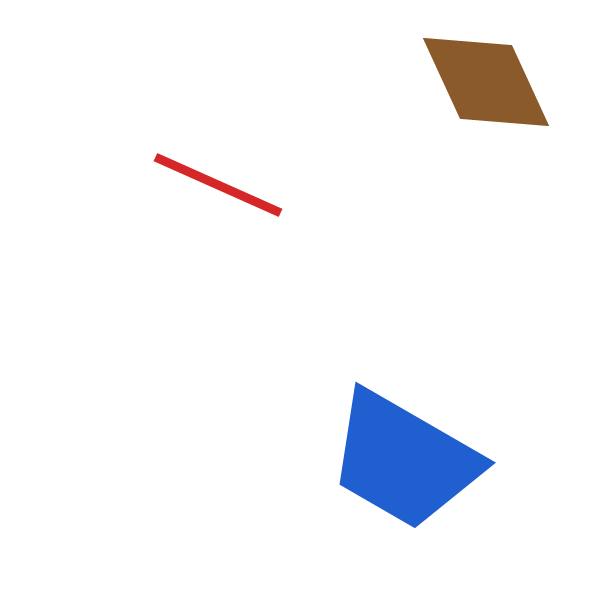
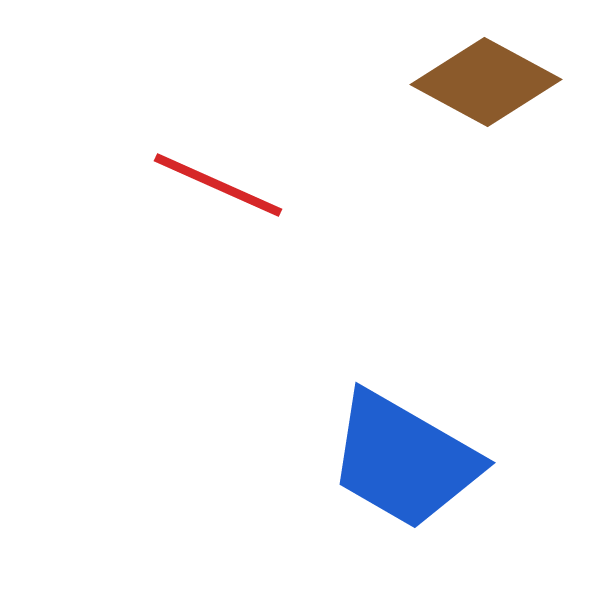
brown diamond: rotated 37 degrees counterclockwise
